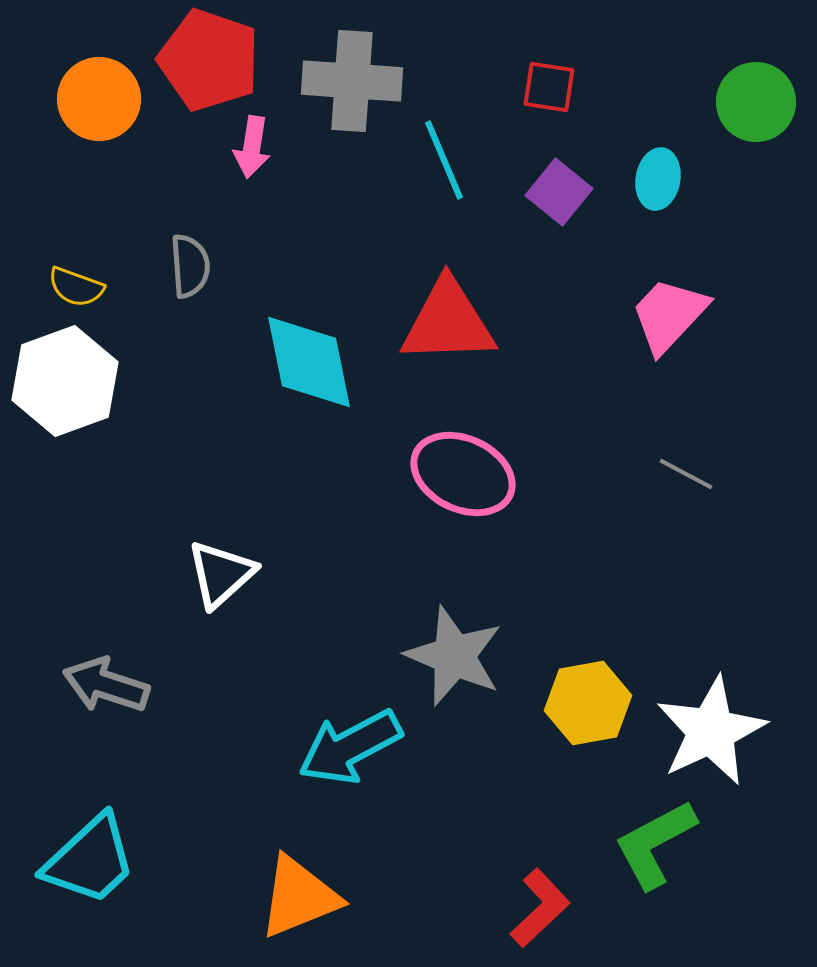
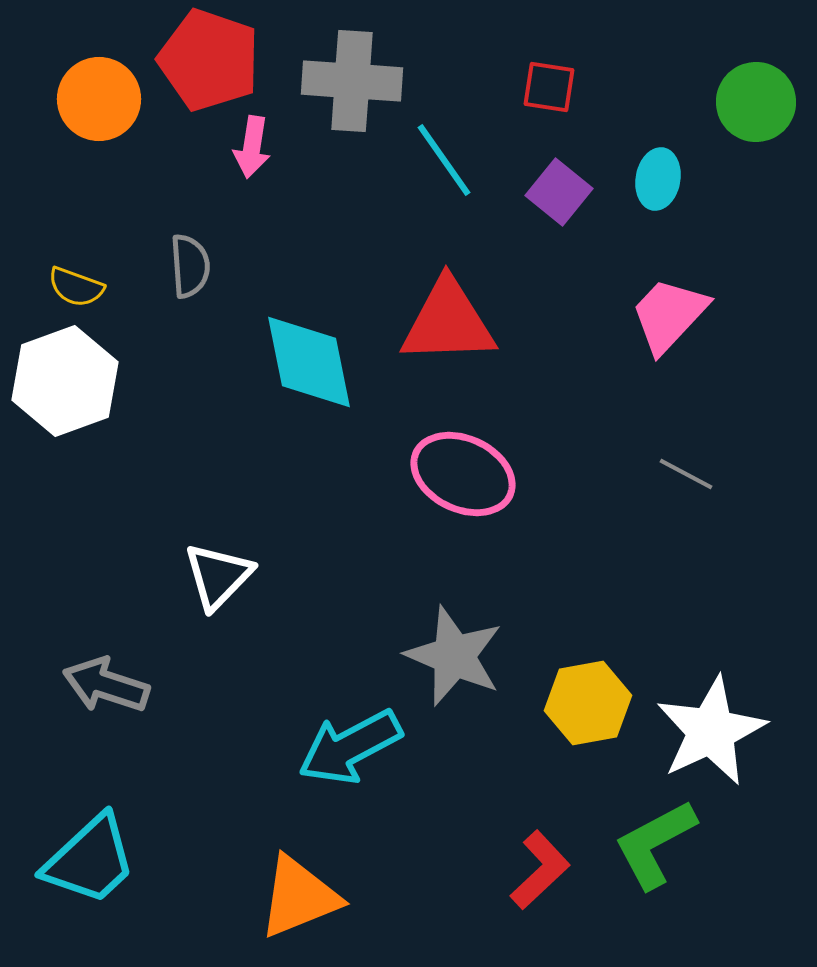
cyan line: rotated 12 degrees counterclockwise
white triangle: moved 3 px left, 2 px down; rotated 4 degrees counterclockwise
red L-shape: moved 38 px up
